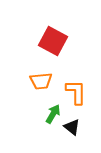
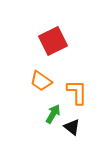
red square: rotated 36 degrees clockwise
orange trapezoid: rotated 40 degrees clockwise
orange L-shape: moved 1 px right
